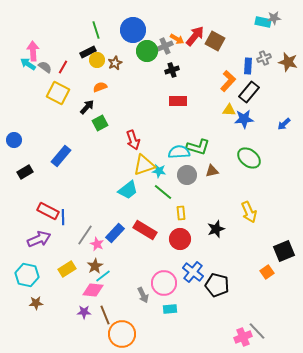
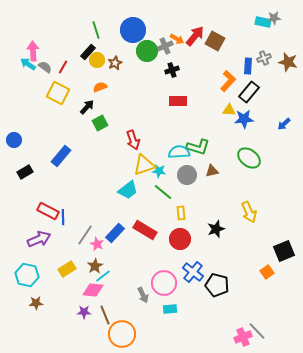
black rectangle at (88, 52): rotated 21 degrees counterclockwise
